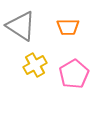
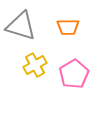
gray triangle: rotated 16 degrees counterclockwise
